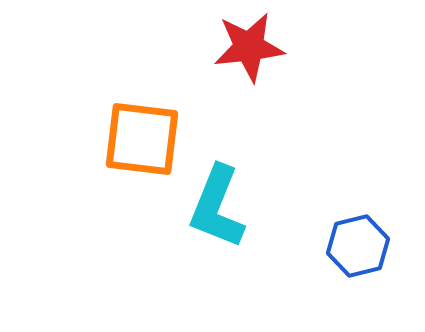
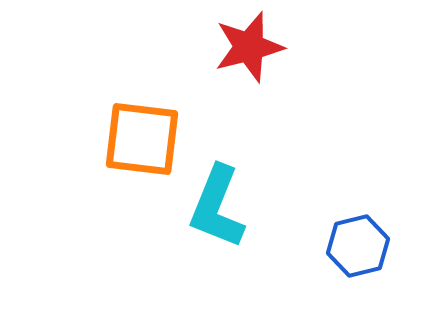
red star: rotated 8 degrees counterclockwise
